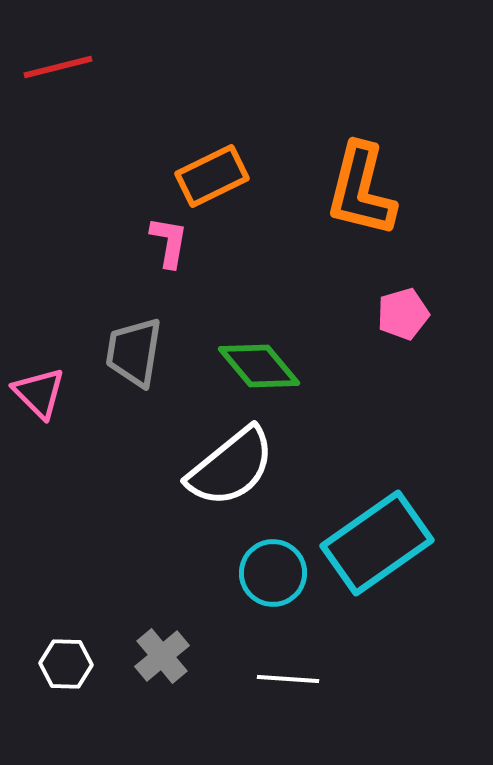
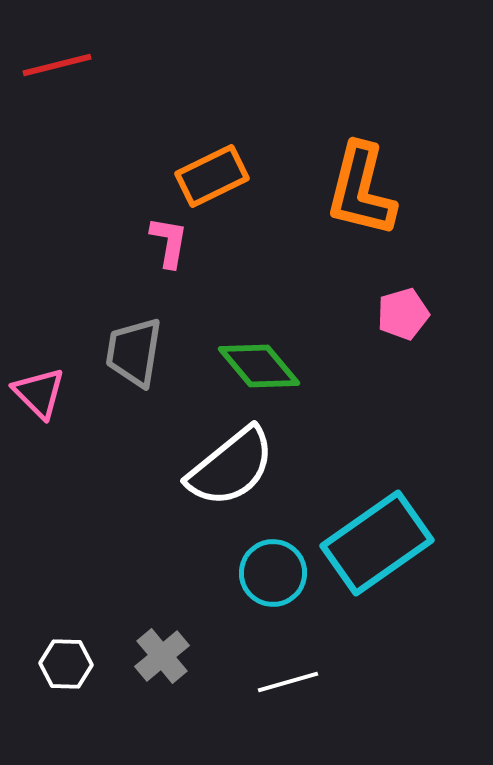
red line: moved 1 px left, 2 px up
white line: moved 3 px down; rotated 20 degrees counterclockwise
